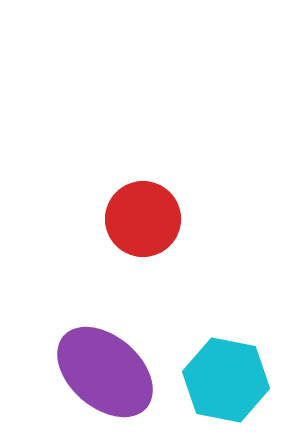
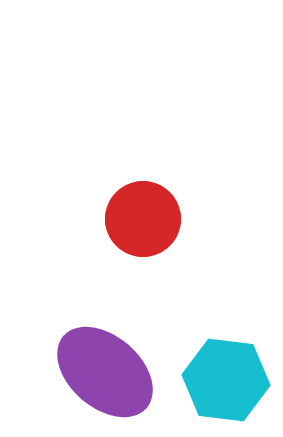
cyan hexagon: rotated 4 degrees counterclockwise
